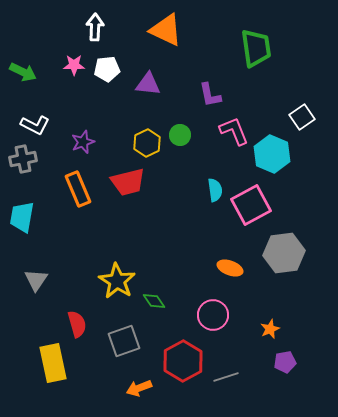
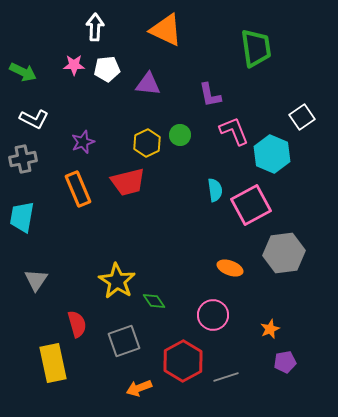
white L-shape: moved 1 px left, 6 px up
